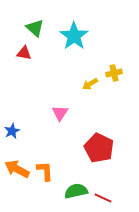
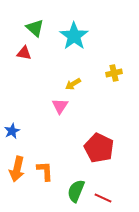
yellow arrow: moved 17 px left
pink triangle: moved 7 px up
orange arrow: rotated 105 degrees counterclockwise
green semicircle: rotated 55 degrees counterclockwise
